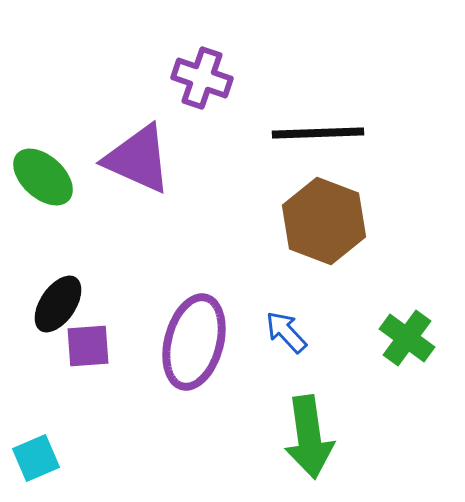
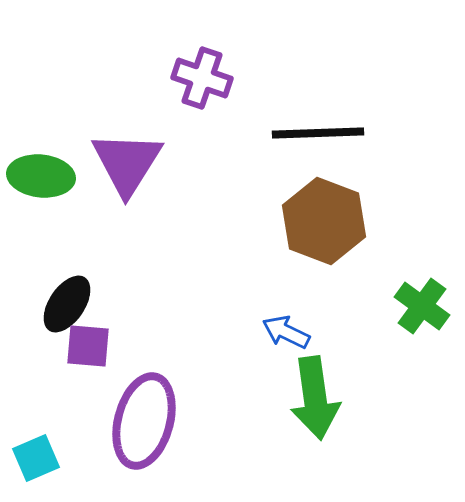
purple triangle: moved 11 px left, 4 px down; rotated 38 degrees clockwise
green ellipse: moved 2 px left, 1 px up; rotated 36 degrees counterclockwise
black ellipse: moved 9 px right
blue arrow: rotated 21 degrees counterclockwise
green cross: moved 15 px right, 32 px up
purple ellipse: moved 50 px left, 79 px down
purple square: rotated 9 degrees clockwise
green arrow: moved 6 px right, 39 px up
